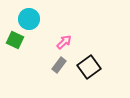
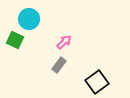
black square: moved 8 px right, 15 px down
